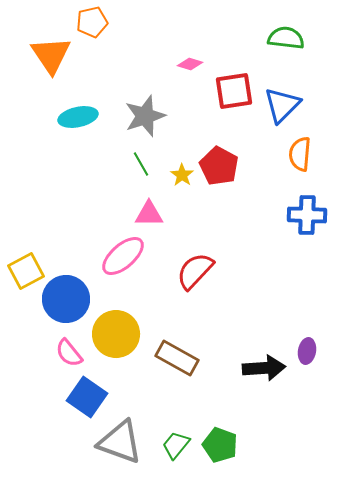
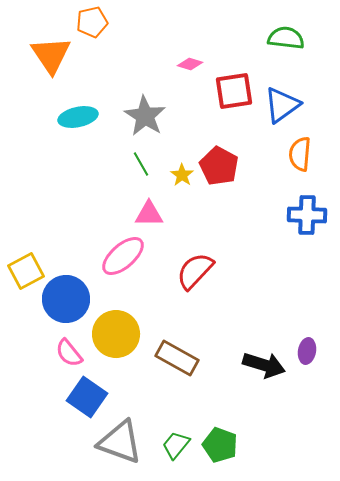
blue triangle: rotated 9 degrees clockwise
gray star: rotated 21 degrees counterclockwise
black arrow: moved 3 px up; rotated 21 degrees clockwise
